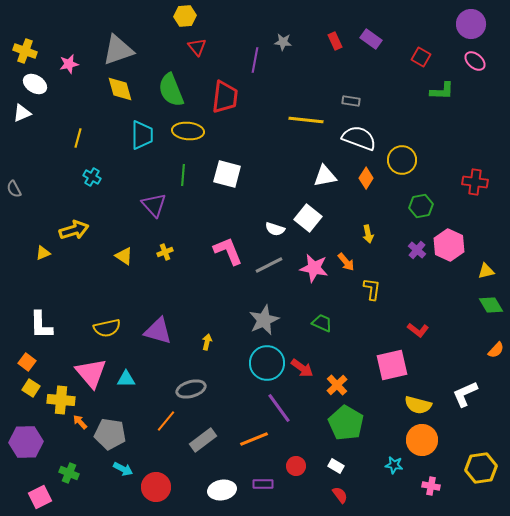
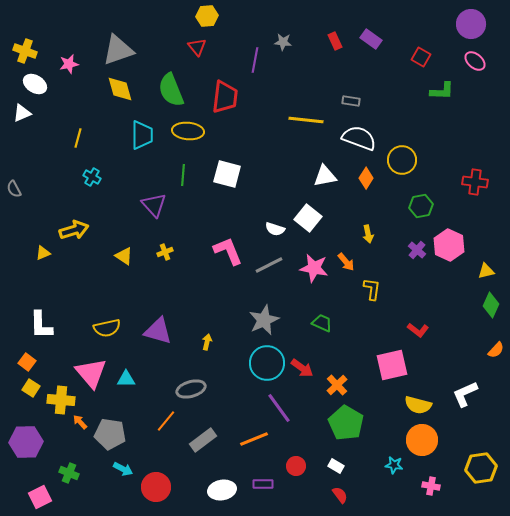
yellow hexagon at (185, 16): moved 22 px right
green diamond at (491, 305): rotated 55 degrees clockwise
